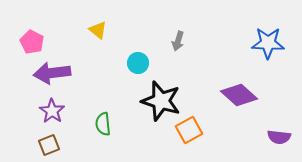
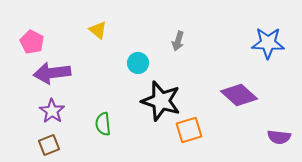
orange square: rotated 12 degrees clockwise
